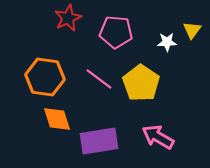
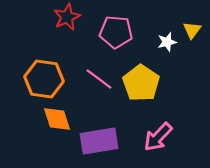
red star: moved 1 px left, 1 px up
white star: rotated 12 degrees counterclockwise
orange hexagon: moved 1 px left, 2 px down
pink arrow: rotated 76 degrees counterclockwise
